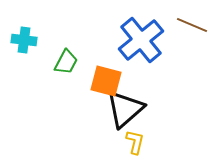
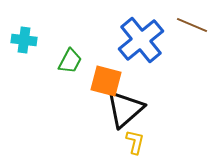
green trapezoid: moved 4 px right, 1 px up
